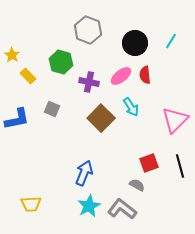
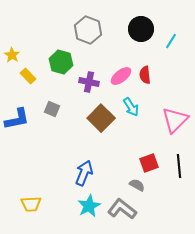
black circle: moved 6 px right, 14 px up
black line: moved 1 px left; rotated 10 degrees clockwise
